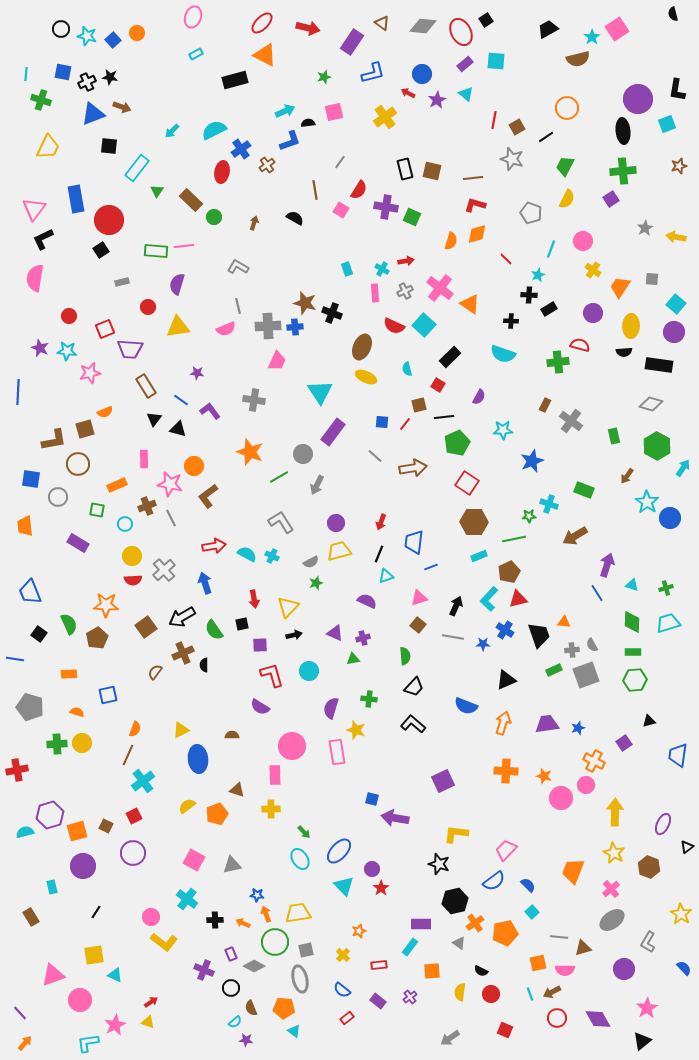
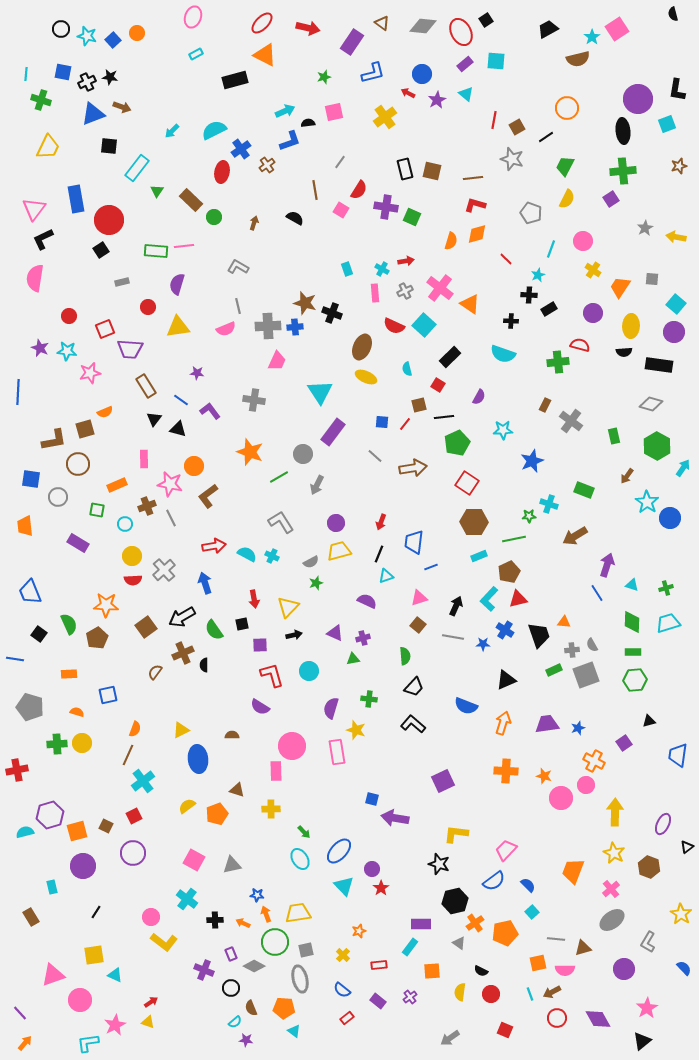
pink rectangle at (275, 775): moved 1 px right, 4 px up
gray line at (559, 937): moved 3 px left, 2 px down
